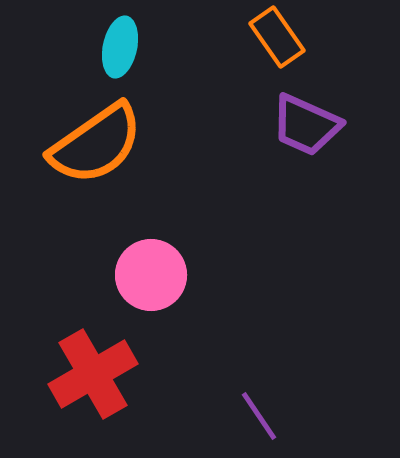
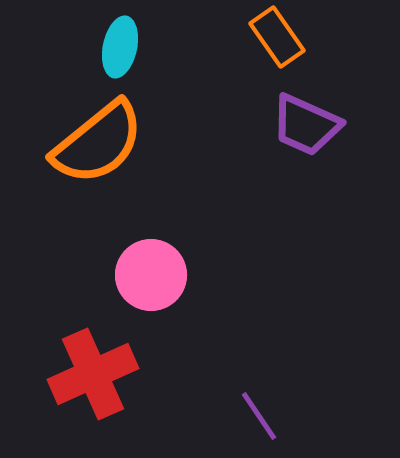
orange semicircle: moved 2 px right, 1 px up; rotated 4 degrees counterclockwise
red cross: rotated 6 degrees clockwise
